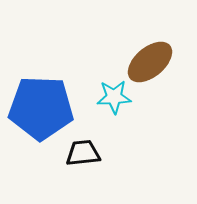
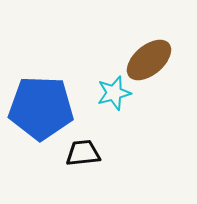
brown ellipse: moved 1 px left, 2 px up
cyan star: moved 4 px up; rotated 12 degrees counterclockwise
